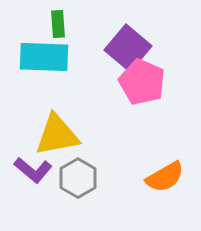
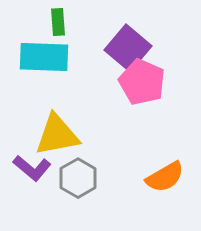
green rectangle: moved 2 px up
purple L-shape: moved 1 px left, 2 px up
